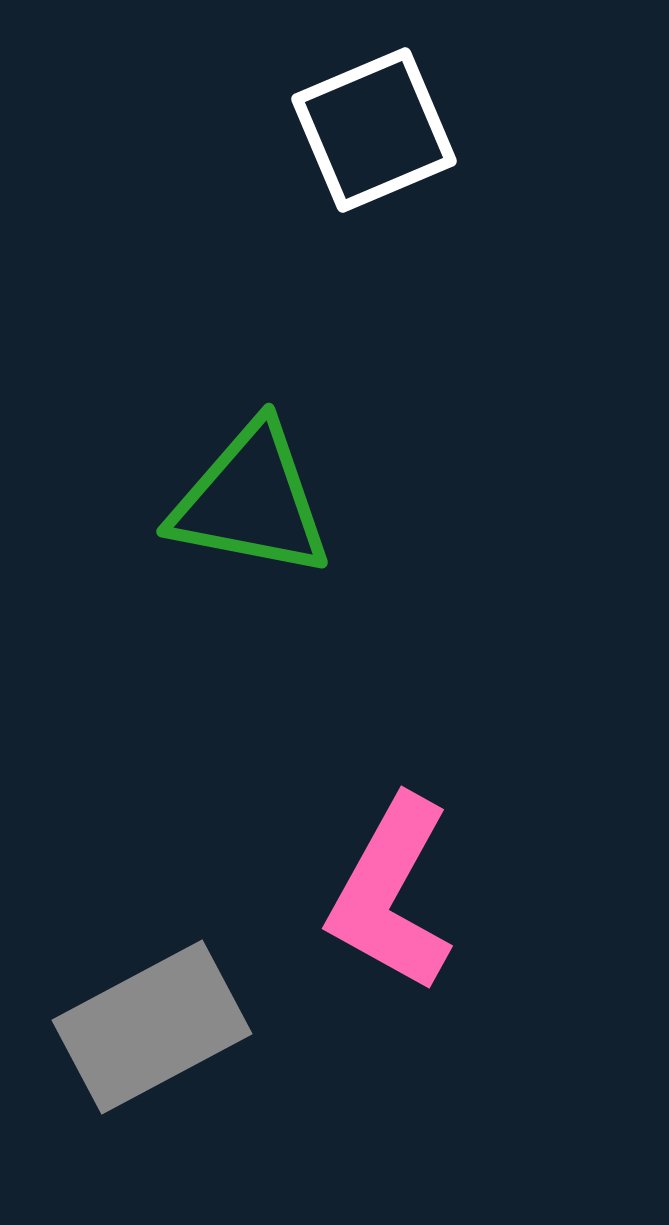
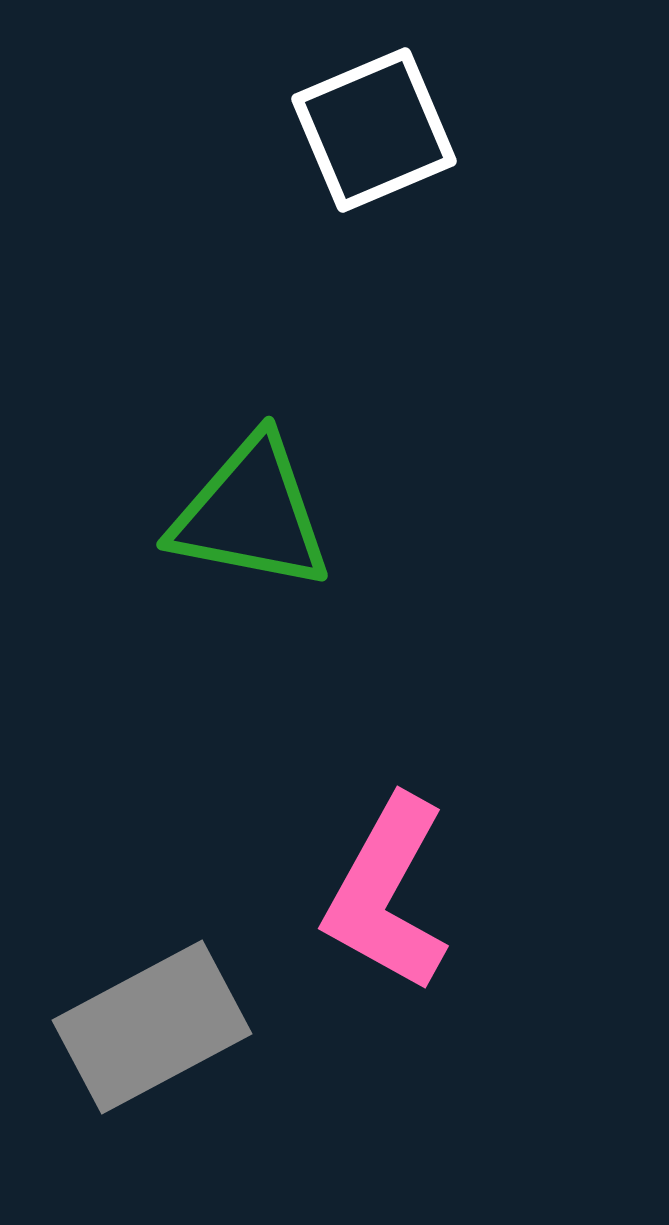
green triangle: moved 13 px down
pink L-shape: moved 4 px left
